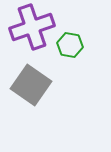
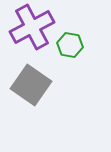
purple cross: rotated 9 degrees counterclockwise
